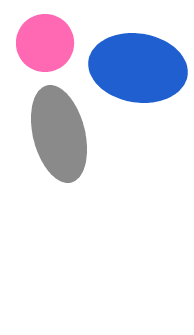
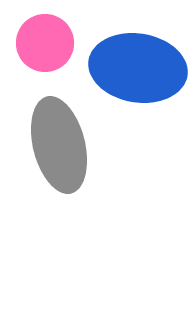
gray ellipse: moved 11 px down
